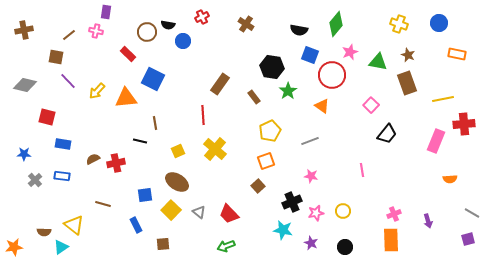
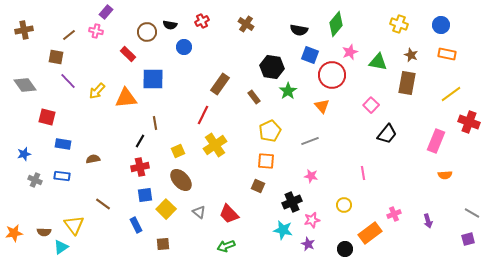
purple rectangle at (106, 12): rotated 32 degrees clockwise
red cross at (202, 17): moved 4 px down
blue circle at (439, 23): moved 2 px right, 2 px down
black semicircle at (168, 25): moved 2 px right
blue circle at (183, 41): moved 1 px right, 6 px down
orange rectangle at (457, 54): moved 10 px left
brown star at (408, 55): moved 3 px right
blue square at (153, 79): rotated 25 degrees counterclockwise
brown rectangle at (407, 83): rotated 30 degrees clockwise
gray diamond at (25, 85): rotated 40 degrees clockwise
yellow line at (443, 99): moved 8 px right, 5 px up; rotated 25 degrees counterclockwise
orange triangle at (322, 106): rotated 14 degrees clockwise
red line at (203, 115): rotated 30 degrees clockwise
red cross at (464, 124): moved 5 px right, 2 px up; rotated 25 degrees clockwise
black line at (140, 141): rotated 72 degrees counterclockwise
yellow cross at (215, 149): moved 4 px up; rotated 15 degrees clockwise
blue star at (24, 154): rotated 16 degrees counterclockwise
brown semicircle at (93, 159): rotated 16 degrees clockwise
orange square at (266, 161): rotated 24 degrees clockwise
red cross at (116, 163): moved 24 px right, 4 px down
pink line at (362, 170): moved 1 px right, 3 px down
orange semicircle at (450, 179): moved 5 px left, 4 px up
gray cross at (35, 180): rotated 24 degrees counterclockwise
brown ellipse at (177, 182): moved 4 px right, 2 px up; rotated 15 degrees clockwise
brown square at (258, 186): rotated 24 degrees counterclockwise
brown line at (103, 204): rotated 21 degrees clockwise
yellow square at (171, 210): moved 5 px left, 1 px up
yellow circle at (343, 211): moved 1 px right, 6 px up
pink star at (316, 213): moved 4 px left, 7 px down
yellow triangle at (74, 225): rotated 15 degrees clockwise
orange rectangle at (391, 240): moved 21 px left, 7 px up; rotated 55 degrees clockwise
purple star at (311, 243): moved 3 px left, 1 px down
orange star at (14, 247): moved 14 px up
black circle at (345, 247): moved 2 px down
